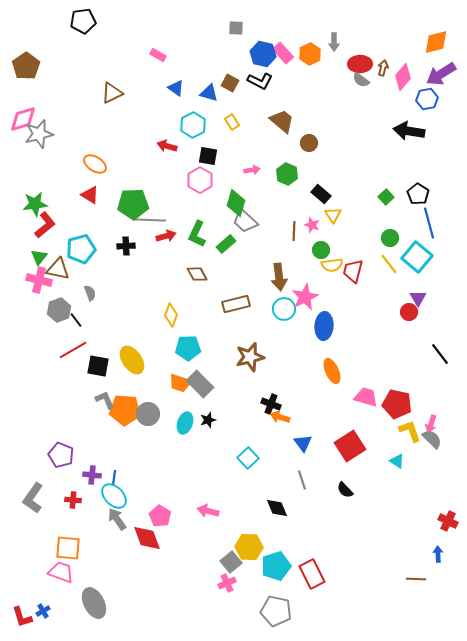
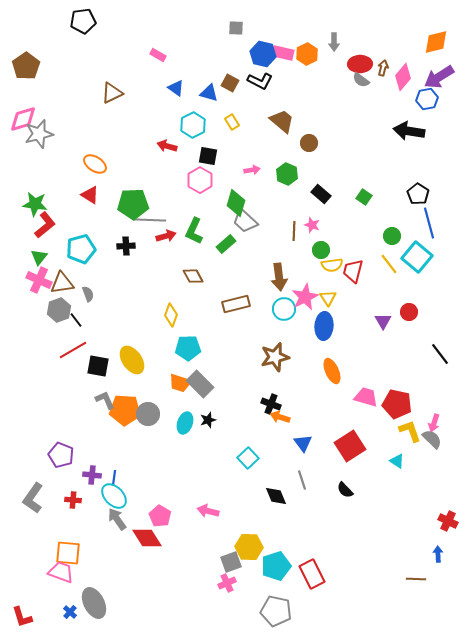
pink rectangle at (283, 53): rotated 35 degrees counterclockwise
orange hexagon at (310, 54): moved 3 px left
purple arrow at (441, 74): moved 2 px left, 3 px down
green square at (386, 197): moved 22 px left; rotated 14 degrees counterclockwise
green star at (35, 204): rotated 15 degrees clockwise
yellow triangle at (333, 215): moved 5 px left, 83 px down
green L-shape at (197, 234): moved 3 px left, 3 px up
green circle at (390, 238): moved 2 px right, 2 px up
brown triangle at (58, 269): moved 4 px right, 14 px down; rotated 20 degrees counterclockwise
brown diamond at (197, 274): moved 4 px left, 2 px down
pink cross at (39, 280): rotated 10 degrees clockwise
gray semicircle at (90, 293): moved 2 px left, 1 px down
purple triangle at (418, 298): moved 35 px left, 23 px down
brown star at (250, 357): moved 25 px right
pink arrow at (431, 424): moved 3 px right, 1 px up
black diamond at (277, 508): moved 1 px left, 12 px up
red diamond at (147, 538): rotated 12 degrees counterclockwise
orange square at (68, 548): moved 5 px down
gray square at (231, 562): rotated 20 degrees clockwise
blue cross at (43, 611): moved 27 px right, 1 px down; rotated 16 degrees counterclockwise
